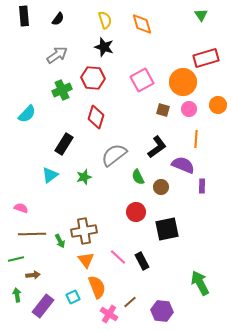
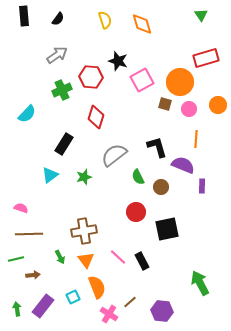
black star at (104, 47): moved 14 px right, 14 px down
red hexagon at (93, 78): moved 2 px left, 1 px up
orange circle at (183, 82): moved 3 px left
brown square at (163, 110): moved 2 px right, 6 px up
black L-shape at (157, 147): rotated 70 degrees counterclockwise
brown line at (32, 234): moved 3 px left
green arrow at (60, 241): moved 16 px down
green arrow at (17, 295): moved 14 px down
